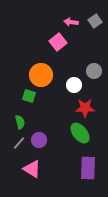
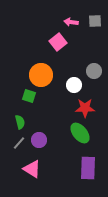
gray square: rotated 32 degrees clockwise
